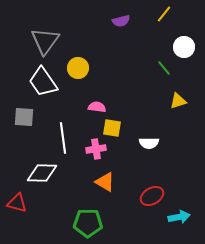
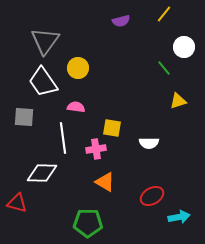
pink semicircle: moved 21 px left
